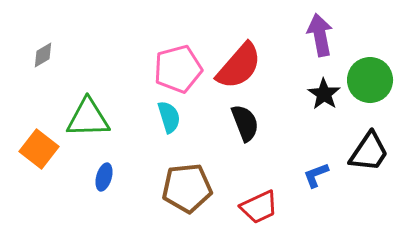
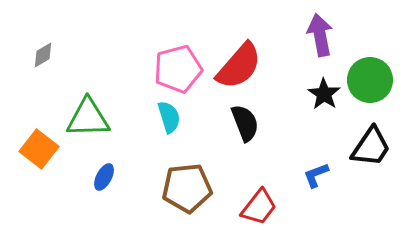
black trapezoid: moved 2 px right, 5 px up
blue ellipse: rotated 12 degrees clockwise
red trapezoid: rotated 27 degrees counterclockwise
